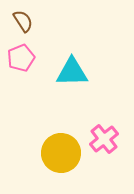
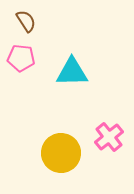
brown semicircle: moved 3 px right
pink pentagon: rotated 28 degrees clockwise
pink cross: moved 5 px right, 2 px up
